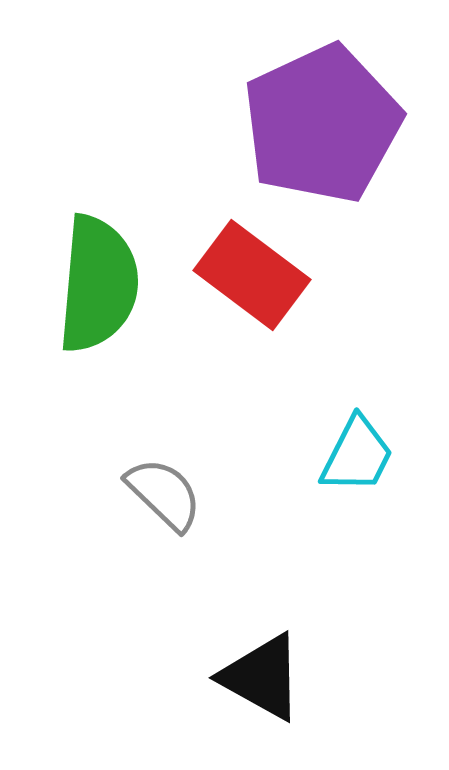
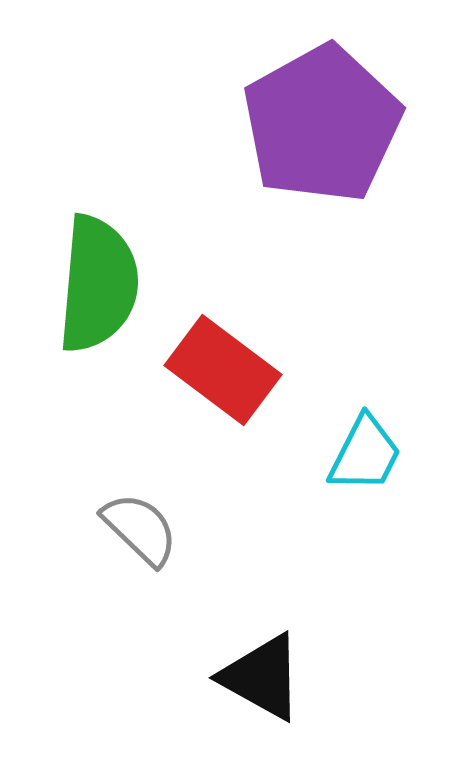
purple pentagon: rotated 4 degrees counterclockwise
red rectangle: moved 29 px left, 95 px down
cyan trapezoid: moved 8 px right, 1 px up
gray semicircle: moved 24 px left, 35 px down
